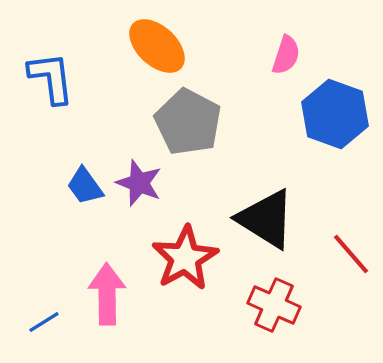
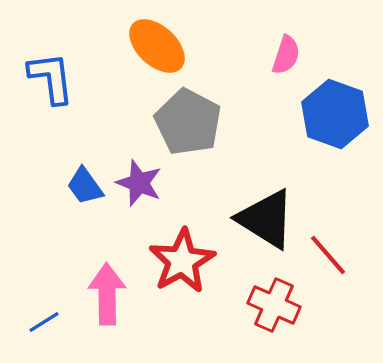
red line: moved 23 px left, 1 px down
red star: moved 3 px left, 3 px down
